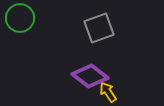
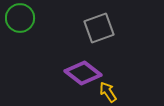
purple diamond: moved 7 px left, 3 px up
